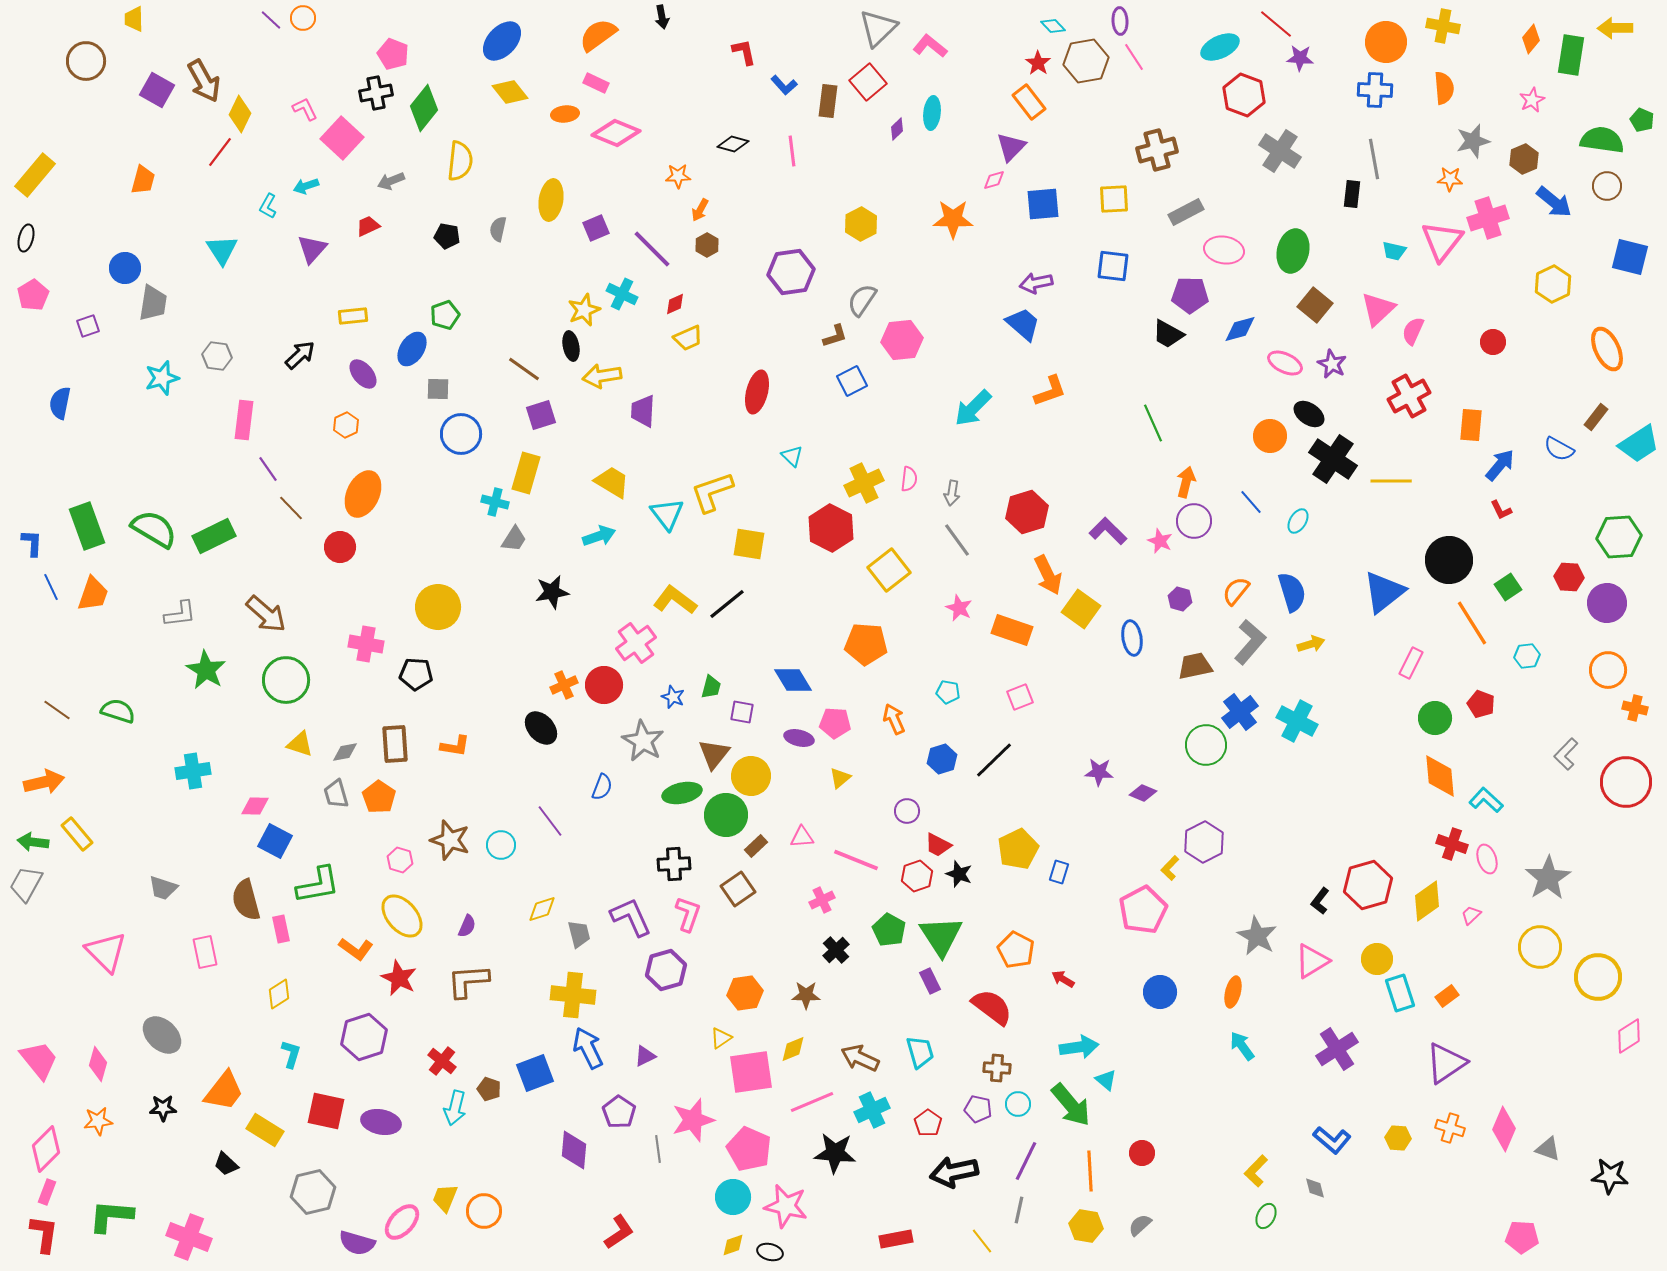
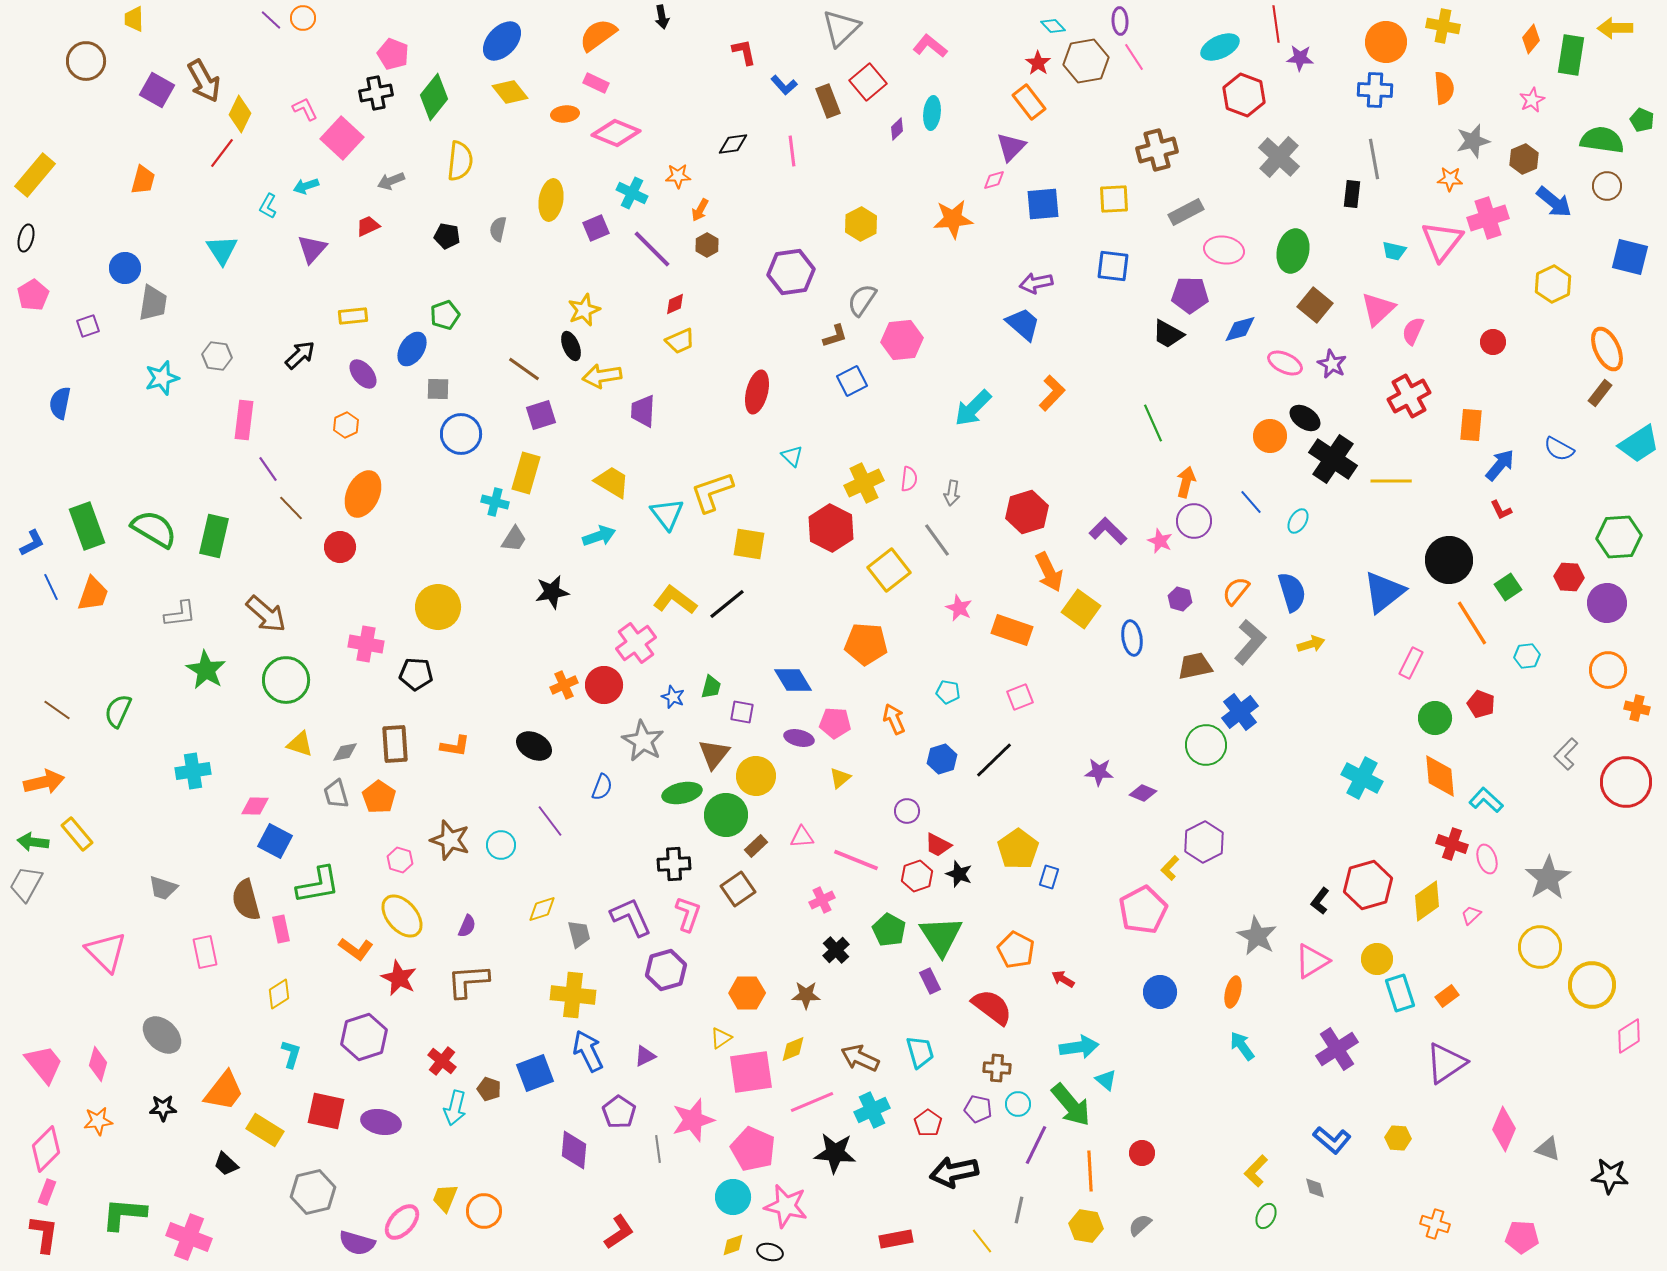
red line at (1276, 24): rotated 42 degrees clockwise
gray triangle at (878, 28): moved 37 px left
brown rectangle at (828, 101): rotated 28 degrees counterclockwise
green diamond at (424, 108): moved 10 px right, 11 px up
black diamond at (733, 144): rotated 24 degrees counterclockwise
gray cross at (1280, 151): moved 1 px left, 6 px down; rotated 9 degrees clockwise
red line at (220, 152): moved 2 px right, 1 px down
orange star at (953, 219): rotated 6 degrees counterclockwise
cyan cross at (622, 294): moved 10 px right, 101 px up
yellow trapezoid at (688, 338): moved 8 px left, 3 px down
black ellipse at (571, 346): rotated 12 degrees counterclockwise
orange L-shape at (1050, 391): moved 2 px right, 2 px down; rotated 27 degrees counterclockwise
black ellipse at (1309, 414): moved 4 px left, 4 px down
brown rectangle at (1596, 417): moved 4 px right, 24 px up
green rectangle at (214, 536): rotated 51 degrees counterclockwise
gray line at (957, 540): moved 20 px left
blue L-shape at (32, 543): rotated 60 degrees clockwise
orange arrow at (1048, 575): moved 1 px right, 3 px up
orange cross at (1635, 708): moved 2 px right
green semicircle at (118, 711): rotated 84 degrees counterclockwise
cyan cross at (1297, 721): moved 65 px right, 57 px down
black ellipse at (541, 728): moved 7 px left, 18 px down; rotated 20 degrees counterclockwise
yellow circle at (751, 776): moved 5 px right
yellow pentagon at (1018, 849): rotated 9 degrees counterclockwise
blue rectangle at (1059, 872): moved 10 px left, 5 px down
yellow circle at (1598, 977): moved 6 px left, 8 px down
orange hexagon at (745, 993): moved 2 px right; rotated 8 degrees clockwise
blue arrow at (588, 1048): moved 3 px down
pink trapezoid at (39, 1060): moved 5 px right, 4 px down
orange cross at (1450, 1128): moved 15 px left, 96 px down
pink pentagon at (749, 1149): moved 4 px right
purple line at (1026, 1161): moved 10 px right, 16 px up
green L-shape at (111, 1216): moved 13 px right, 2 px up
